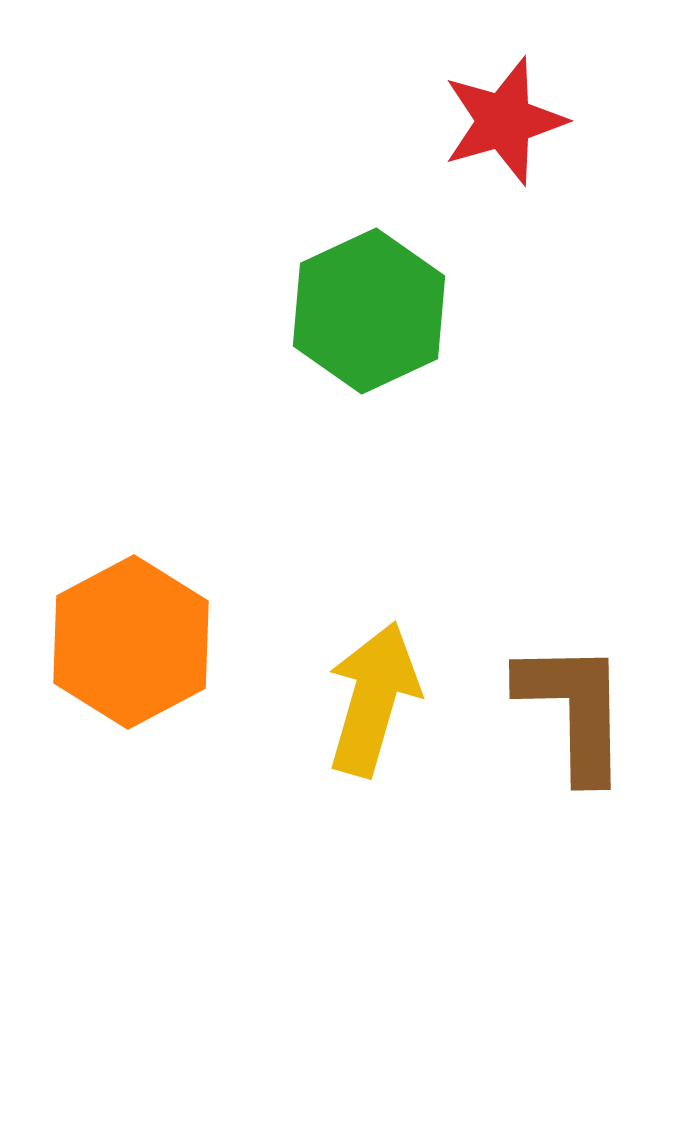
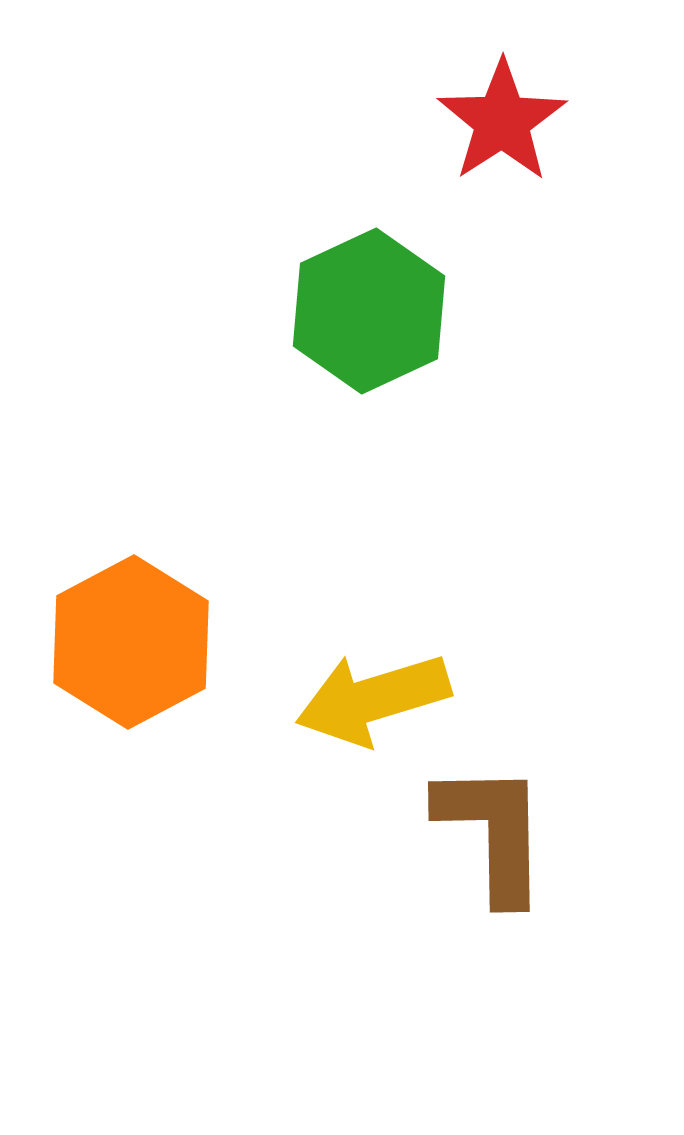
red star: moved 2 px left; rotated 17 degrees counterclockwise
yellow arrow: rotated 123 degrees counterclockwise
brown L-shape: moved 81 px left, 122 px down
